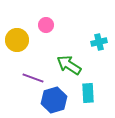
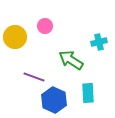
pink circle: moved 1 px left, 1 px down
yellow circle: moved 2 px left, 3 px up
green arrow: moved 2 px right, 5 px up
purple line: moved 1 px right, 1 px up
blue hexagon: rotated 20 degrees counterclockwise
